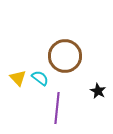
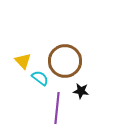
brown circle: moved 5 px down
yellow triangle: moved 5 px right, 17 px up
black star: moved 17 px left; rotated 21 degrees counterclockwise
